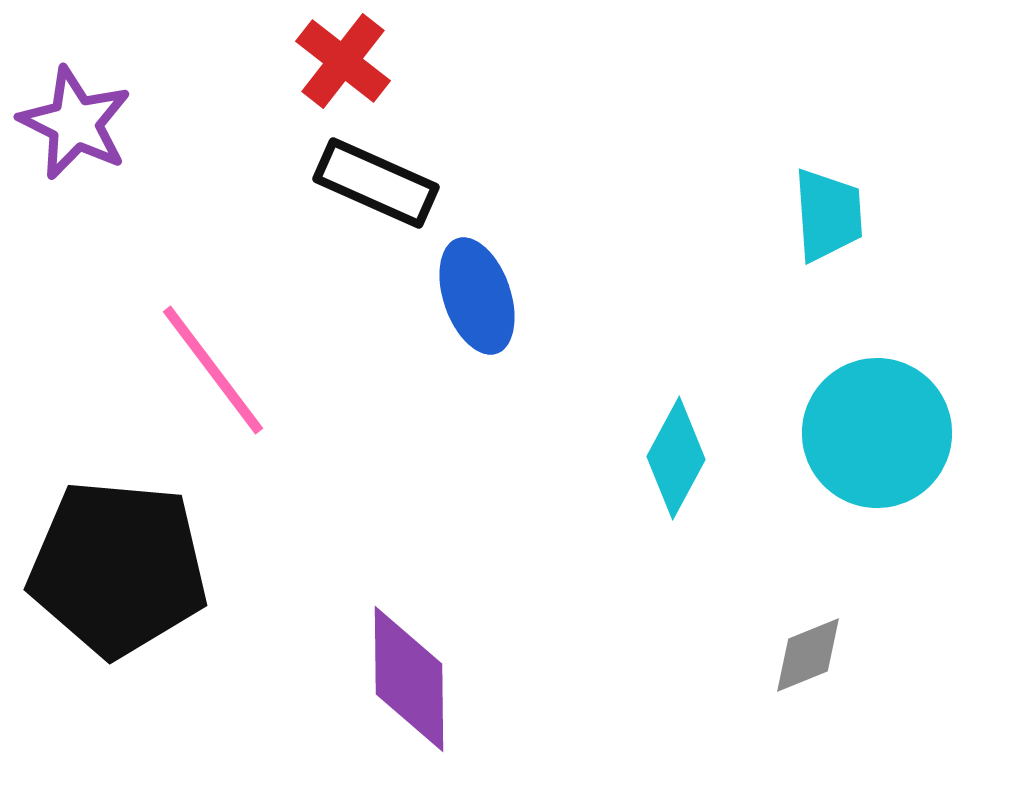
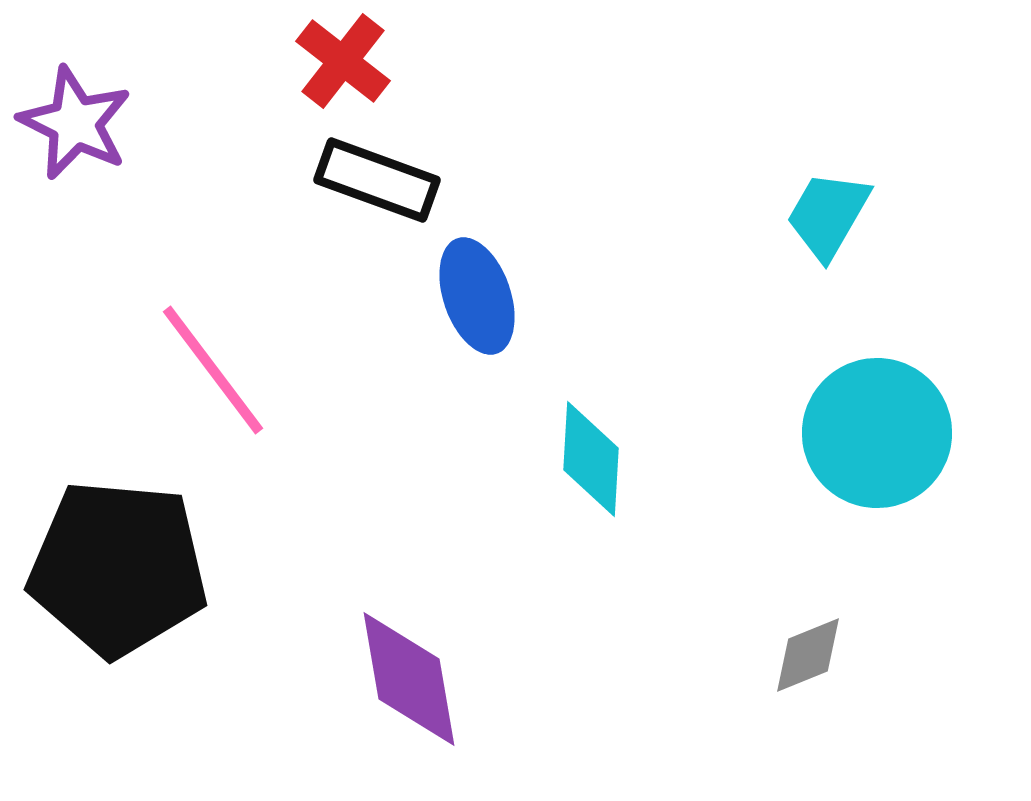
black rectangle: moved 1 px right, 3 px up; rotated 4 degrees counterclockwise
cyan trapezoid: rotated 146 degrees counterclockwise
cyan diamond: moved 85 px left, 1 px down; rotated 25 degrees counterclockwise
purple diamond: rotated 9 degrees counterclockwise
